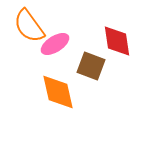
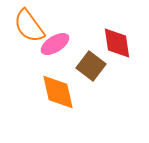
red diamond: moved 2 px down
brown square: rotated 16 degrees clockwise
